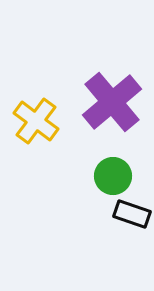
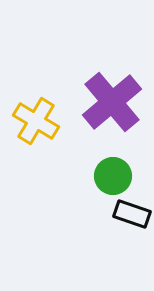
yellow cross: rotated 6 degrees counterclockwise
